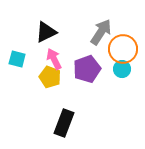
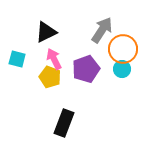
gray arrow: moved 1 px right, 2 px up
purple pentagon: moved 1 px left
